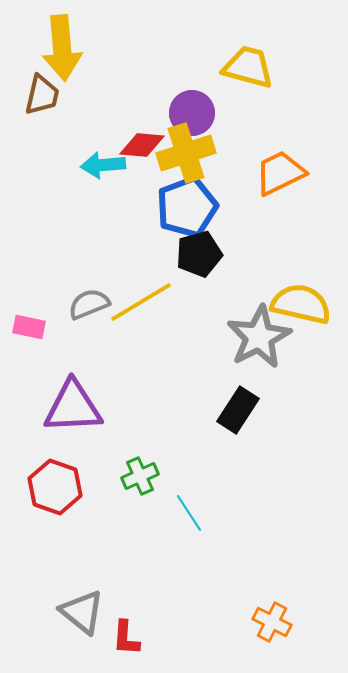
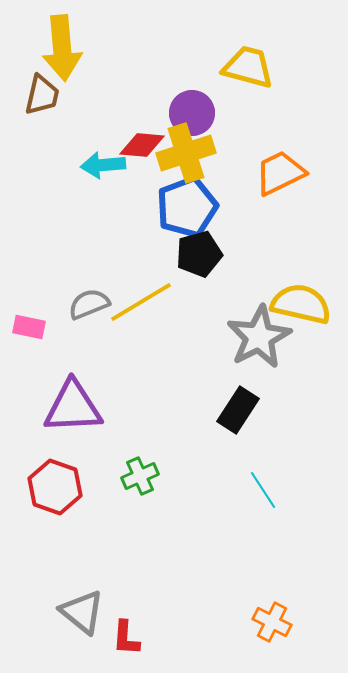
cyan line: moved 74 px right, 23 px up
